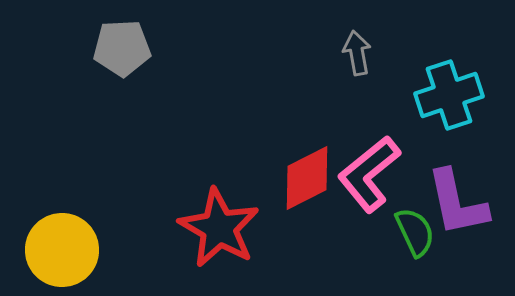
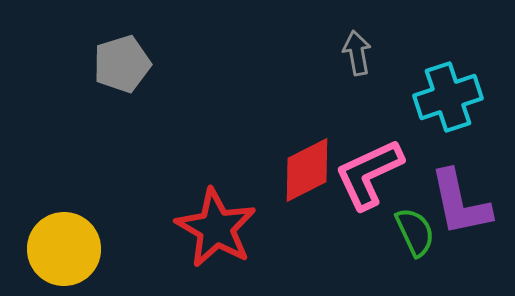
gray pentagon: moved 16 px down; rotated 14 degrees counterclockwise
cyan cross: moved 1 px left, 2 px down
pink L-shape: rotated 14 degrees clockwise
red diamond: moved 8 px up
purple L-shape: moved 3 px right
red star: moved 3 px left
yellow circle: moved 2 px right, 1 px up
